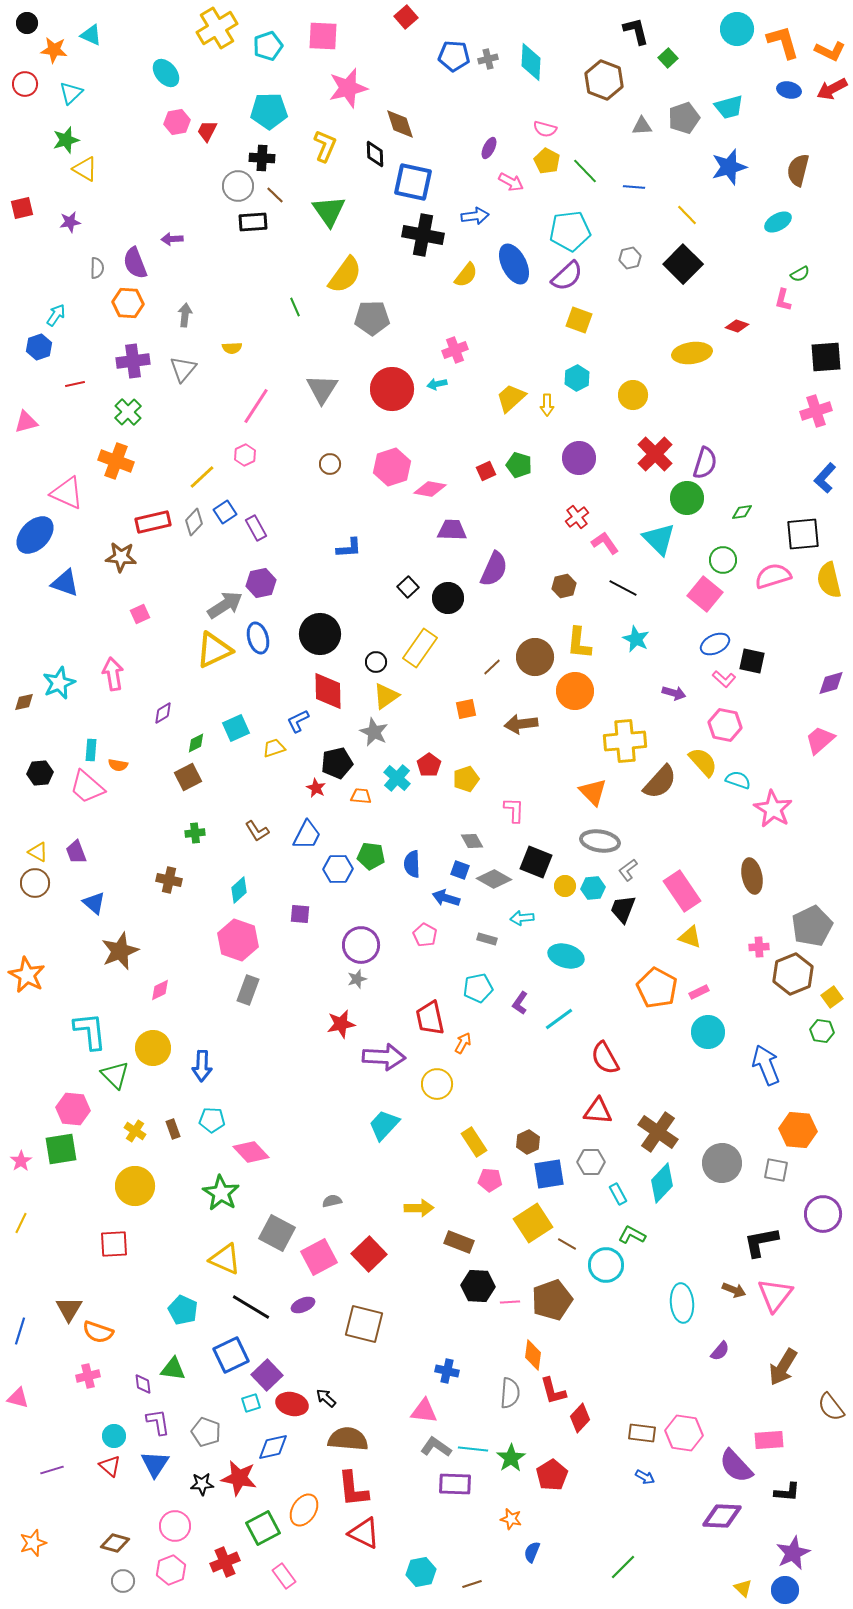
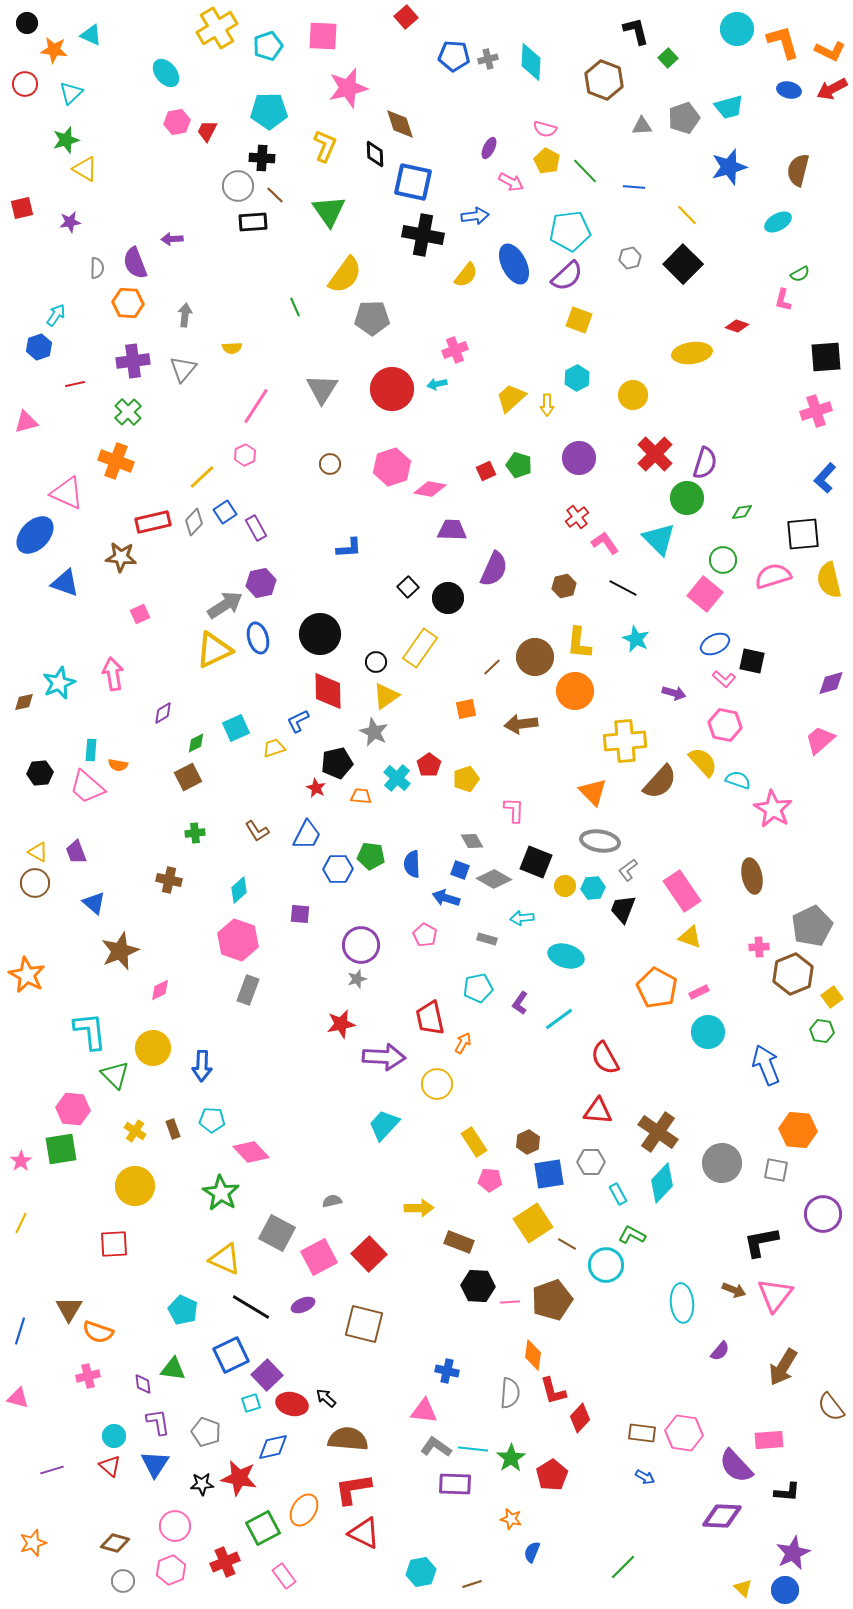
red L-shape at (353, 1489): rotated 87 degrees clockwise
